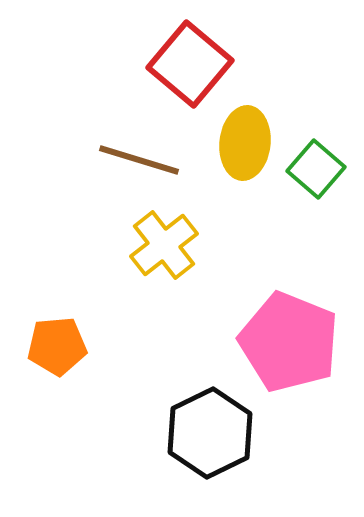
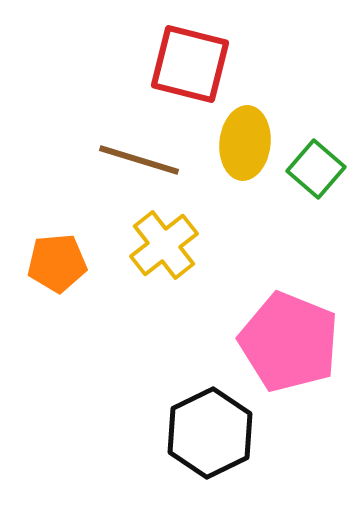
red square: rotated 26 degrees counterclockwise
orange pentagon: moved 83 px up
